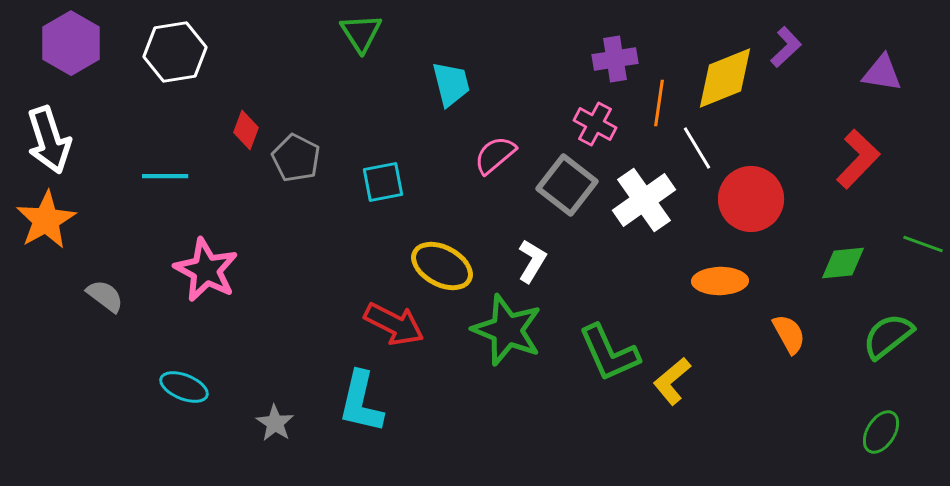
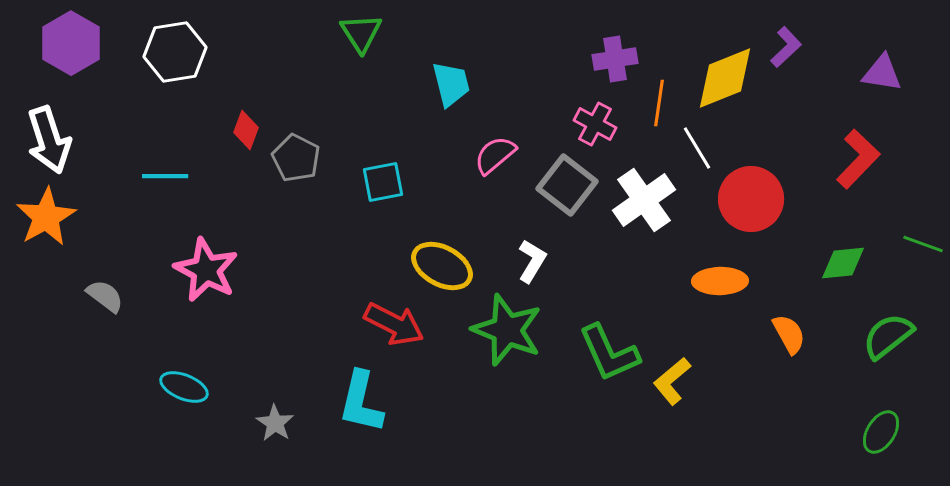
orange star: moved 3 px up
